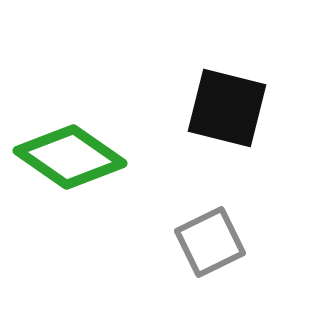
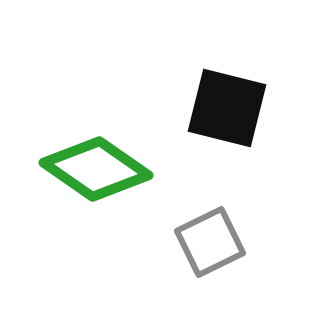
green diamond: moved 26 px right, 12 px down
